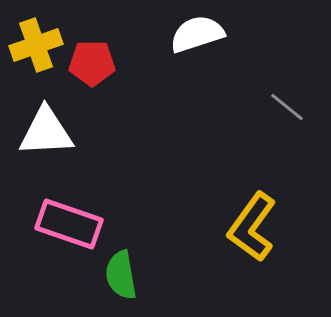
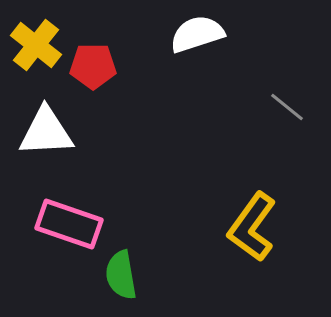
yellow cross: rotated 33 degrees counterclockwise
red pentagon: moved 1 px right, 3 px down
